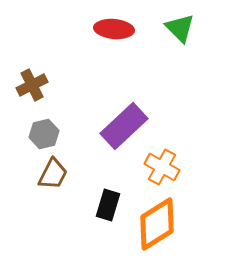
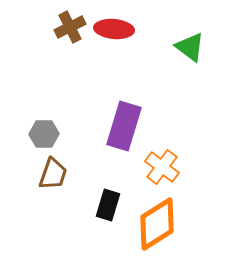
green triangle: moved 10 px right, 19 px down; rotated 8 degrees counterclockwise
brown cross: moved 38 px right, 58 px up
purple rectangle: rotated 30 degrees counterclockwise
gray hexagon: rotated 12 degrees clockwise
orange cross: rotated 8 degrees clockwise
brown trapezoid: rotated 8 degrees counterclockwise
